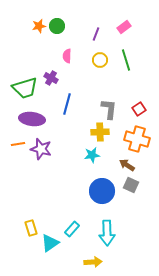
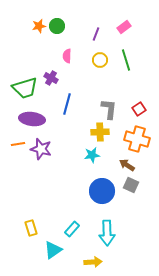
cyan triangle: moved 3 px right, 7 px down
